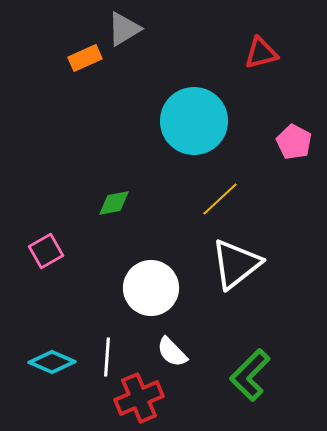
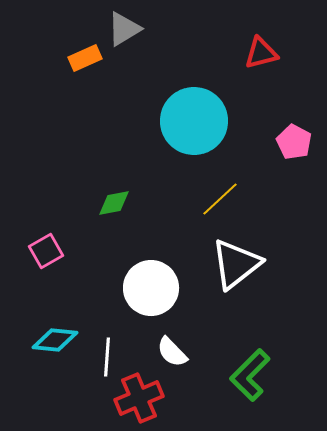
cyan diamond: moved 3 px right, 22 px up; rotated 18 degrees counterclockwise
